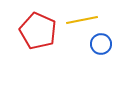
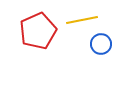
red pentagon: rotated 24 degrees clockwise
